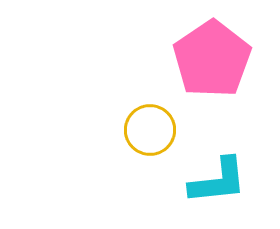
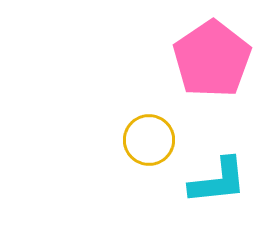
yellow circle: moved 1 px left, 10 px down
